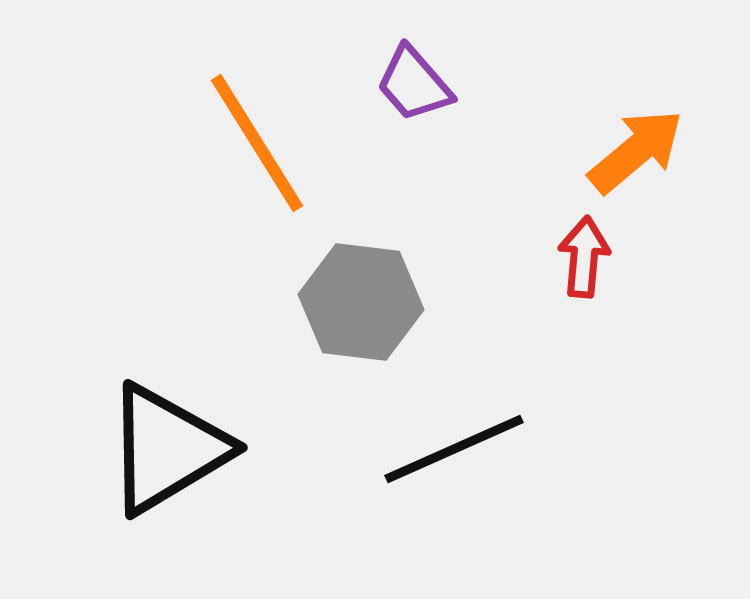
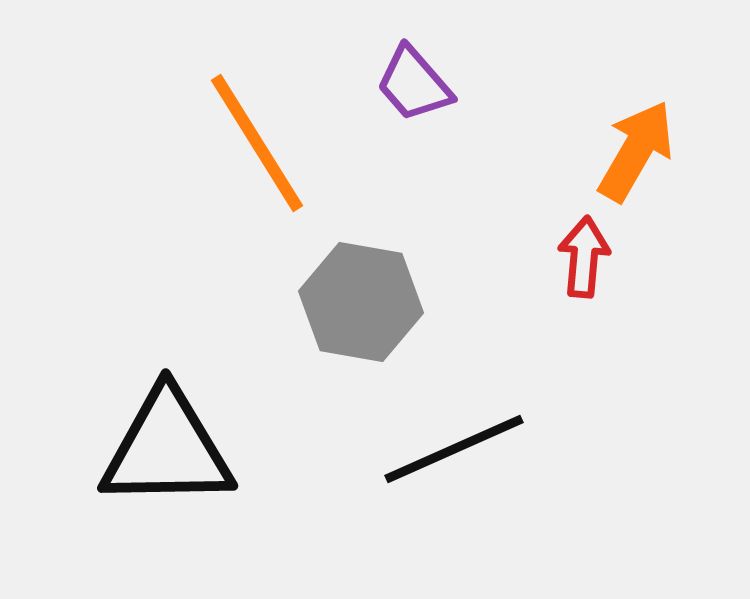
orange arrow: rotated 20 degrees counterclockwise
gray hexagon: rotated 3 degrees clockwise
black triangle: rotated 30 degrees clockwise
